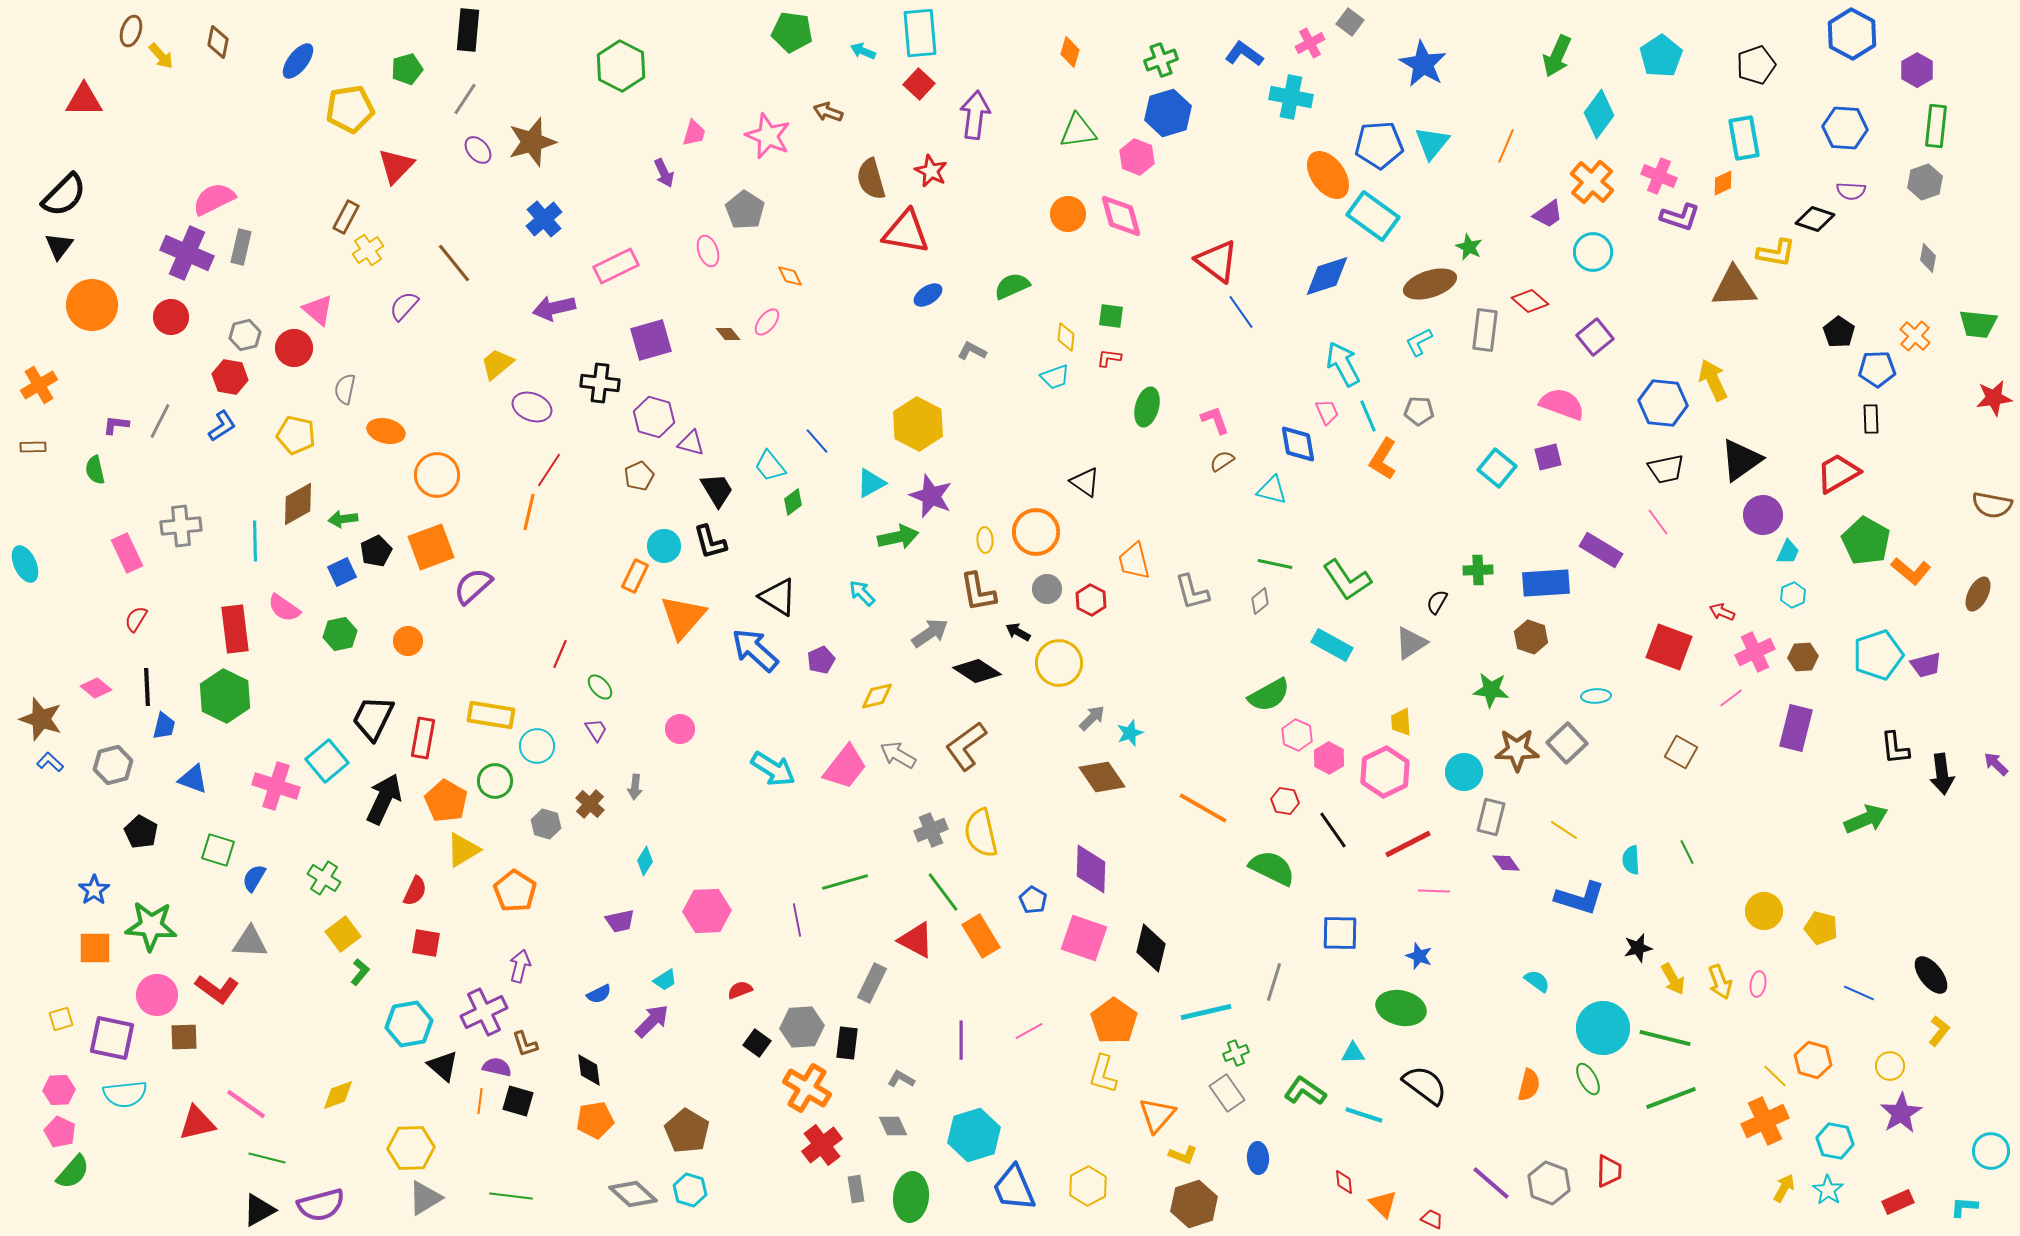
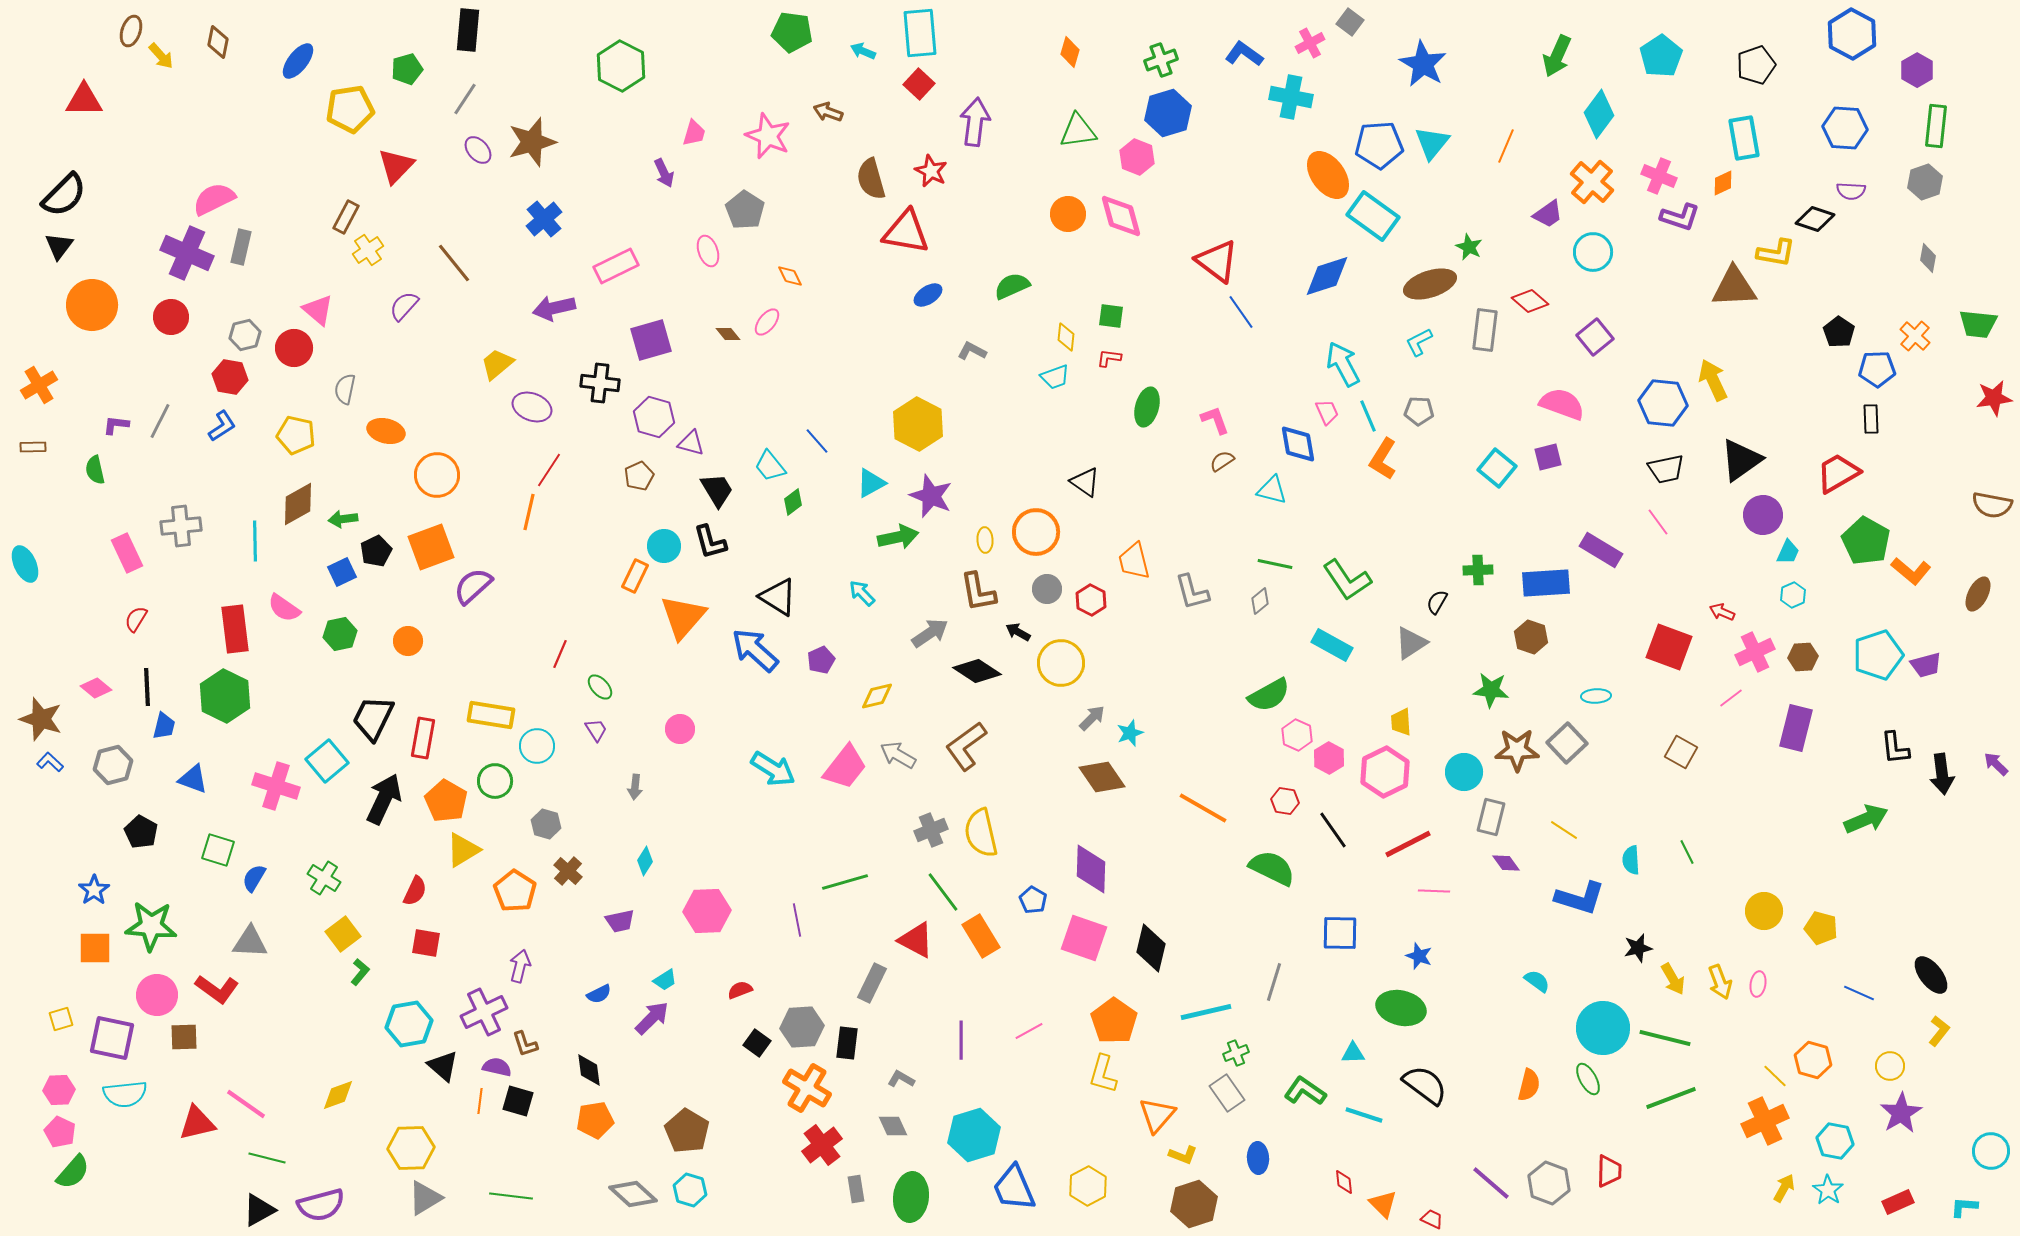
purple arrow at (975, 115): moved 7 px down
yellow circle at (1059, 663): moved 2 px right
brown cross at (590, 804): moved 22 px left, 67 px down
purple arrow at (652, 1021): moved 3 px up
